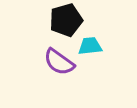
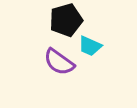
cyan trapezoid: rotated 150 degrees counterclockwise
